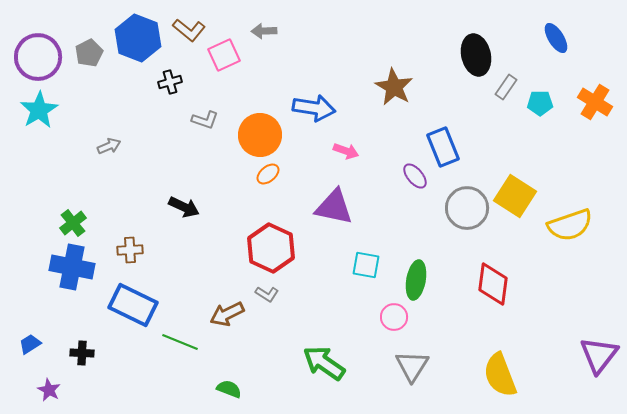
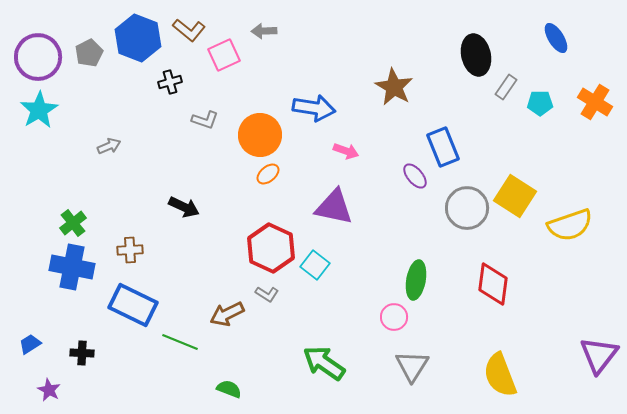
cyan square at (366, 265): moved 51 px left; rotated 28 degrees clockwise
